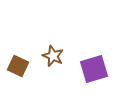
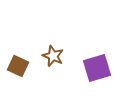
purple square: moved 3 px right, 1 px up
